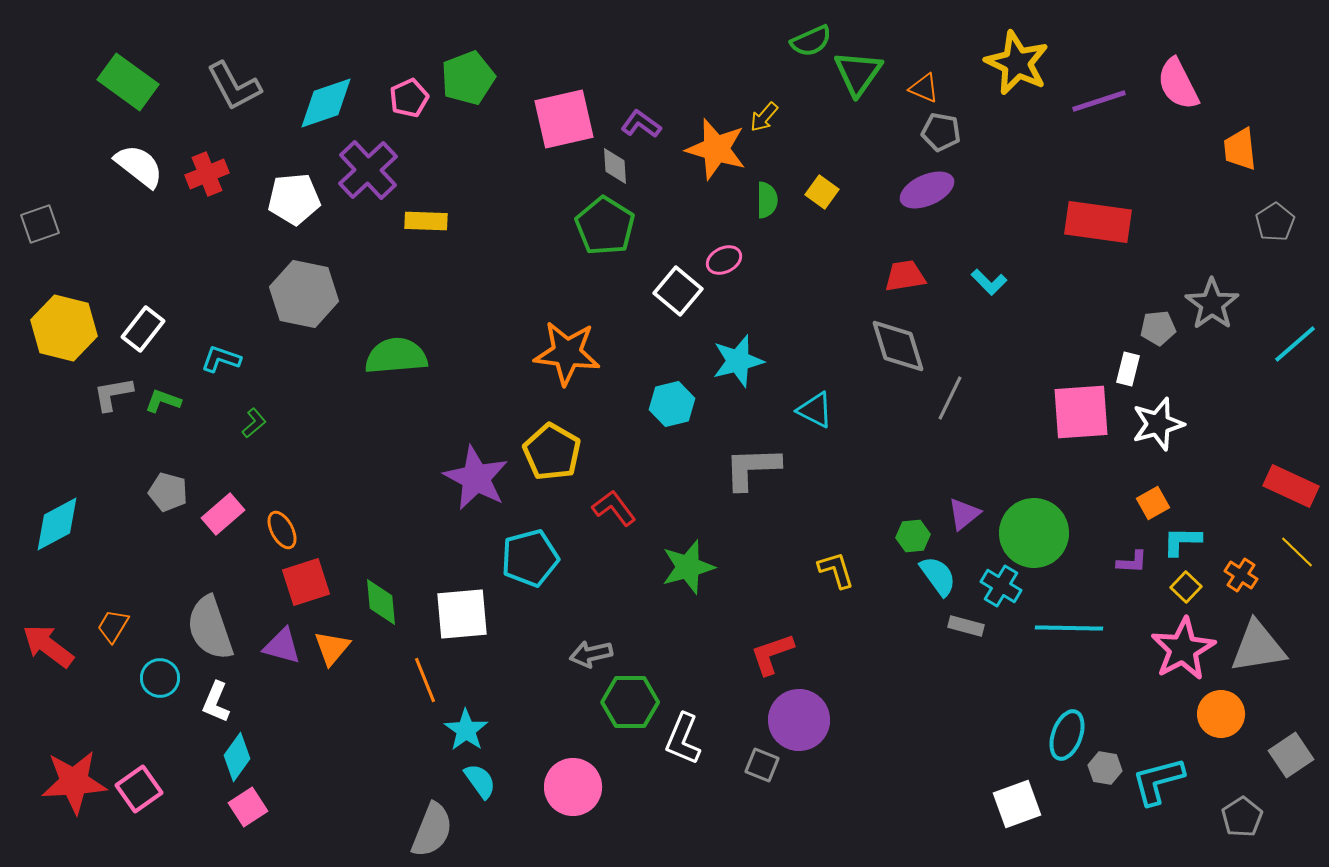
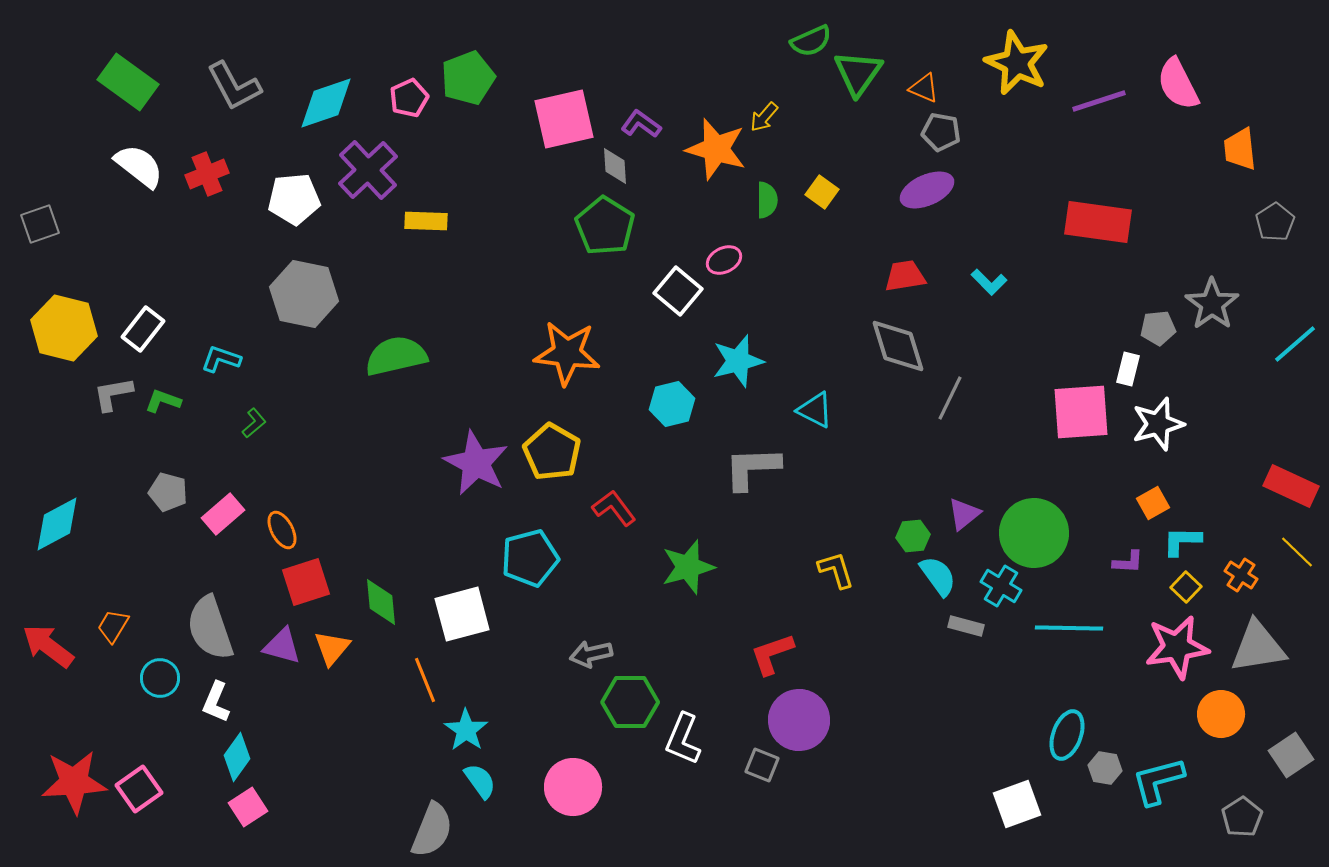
green semicircle at (396, 356): rotated 8 degrees counterclockwise
purple star at (476, 478): moved 15 px up
purple L-shape at (1132, 562): moved 4 px left
white square at (462, 614): rotated 10 degrees counterclockwise
pink star at (1183, 649): moved 6 px left, 2 px up; rotated 20 degrees clockwise
